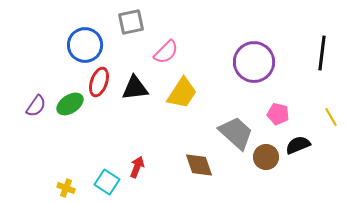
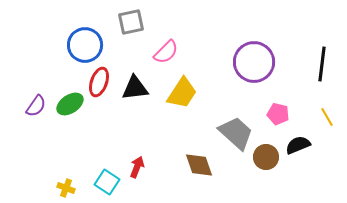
black line: moved 11 px down
yellow line: moved 4 px left
